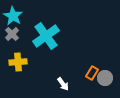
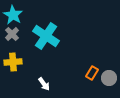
cyan star: moved 1 px up
cyan cross: rotated 20 degrees counterclockwise
yellow cross: moved 5 px left
gray circle: moved 4 px right
white arrow: moved 19 px left
